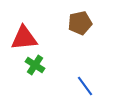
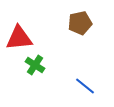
red triangle: moved 5 px left
blue line: rotated 15 degrees counterclockwise
